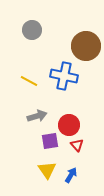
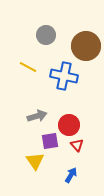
gray circle: moved 14 px right, 5 px down
yellow line: moved 1 px left, 14 px up
yellow triangle: moved 12 px left, 9 px up
